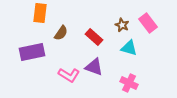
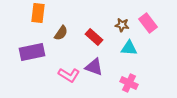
orange rectangle: moved 2 px left
brown star: rotated 16 degrees counterclockwise
cyan triangle: rotated 12 degrees counterclockwise
